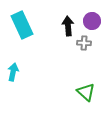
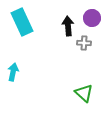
purple circle: moved 3 px up
cyan rectangle: moved 3 px up
green triangle: moved 2 px left, 1 px down
